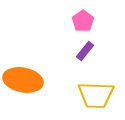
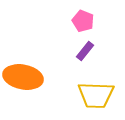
pink pentagon: rotated 15 degrees counterclockwise
orange ellipse: moved 3 px up
